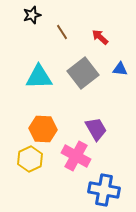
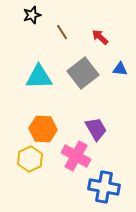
blue cross: moved 3 px up
